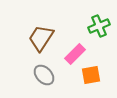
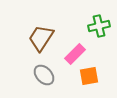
green cross: rotated 10 degrees clockwise
orange square: moved 2 px left, 1 px down
